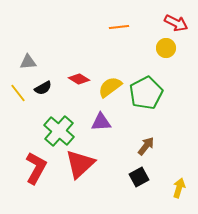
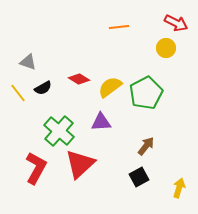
gray triangle: rotated 24 degrees clockwise
